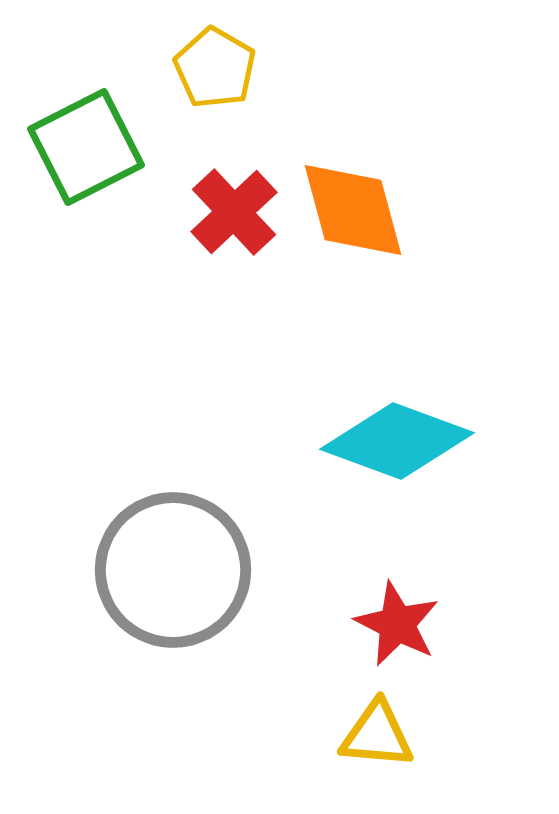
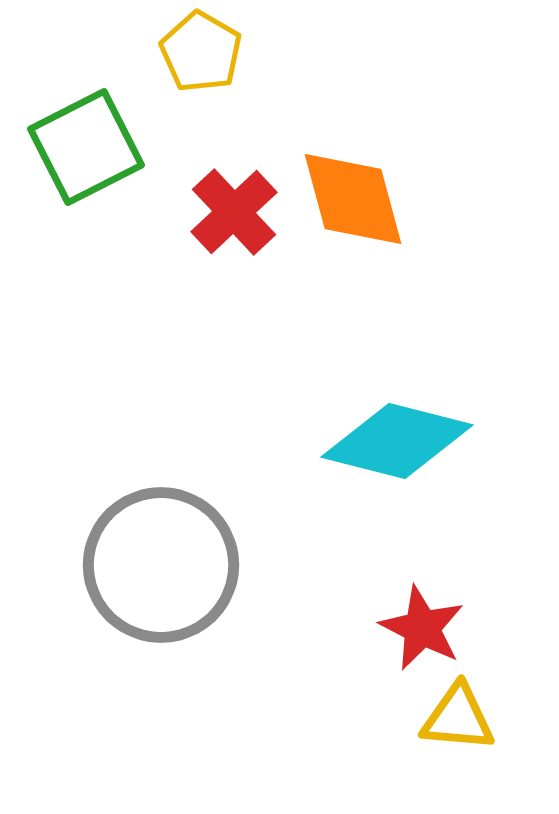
yellow pentagon: moved 14 px left, 16 px up
orange diamond: moved 11 px up
cyan diamond: rotated 6 degrees counterclockwise
gray circle: moved 12 px left, 5 px up
red star: moved 25 px right, 4 px down
yellow triangle: moved 81 px right, 17 px up
